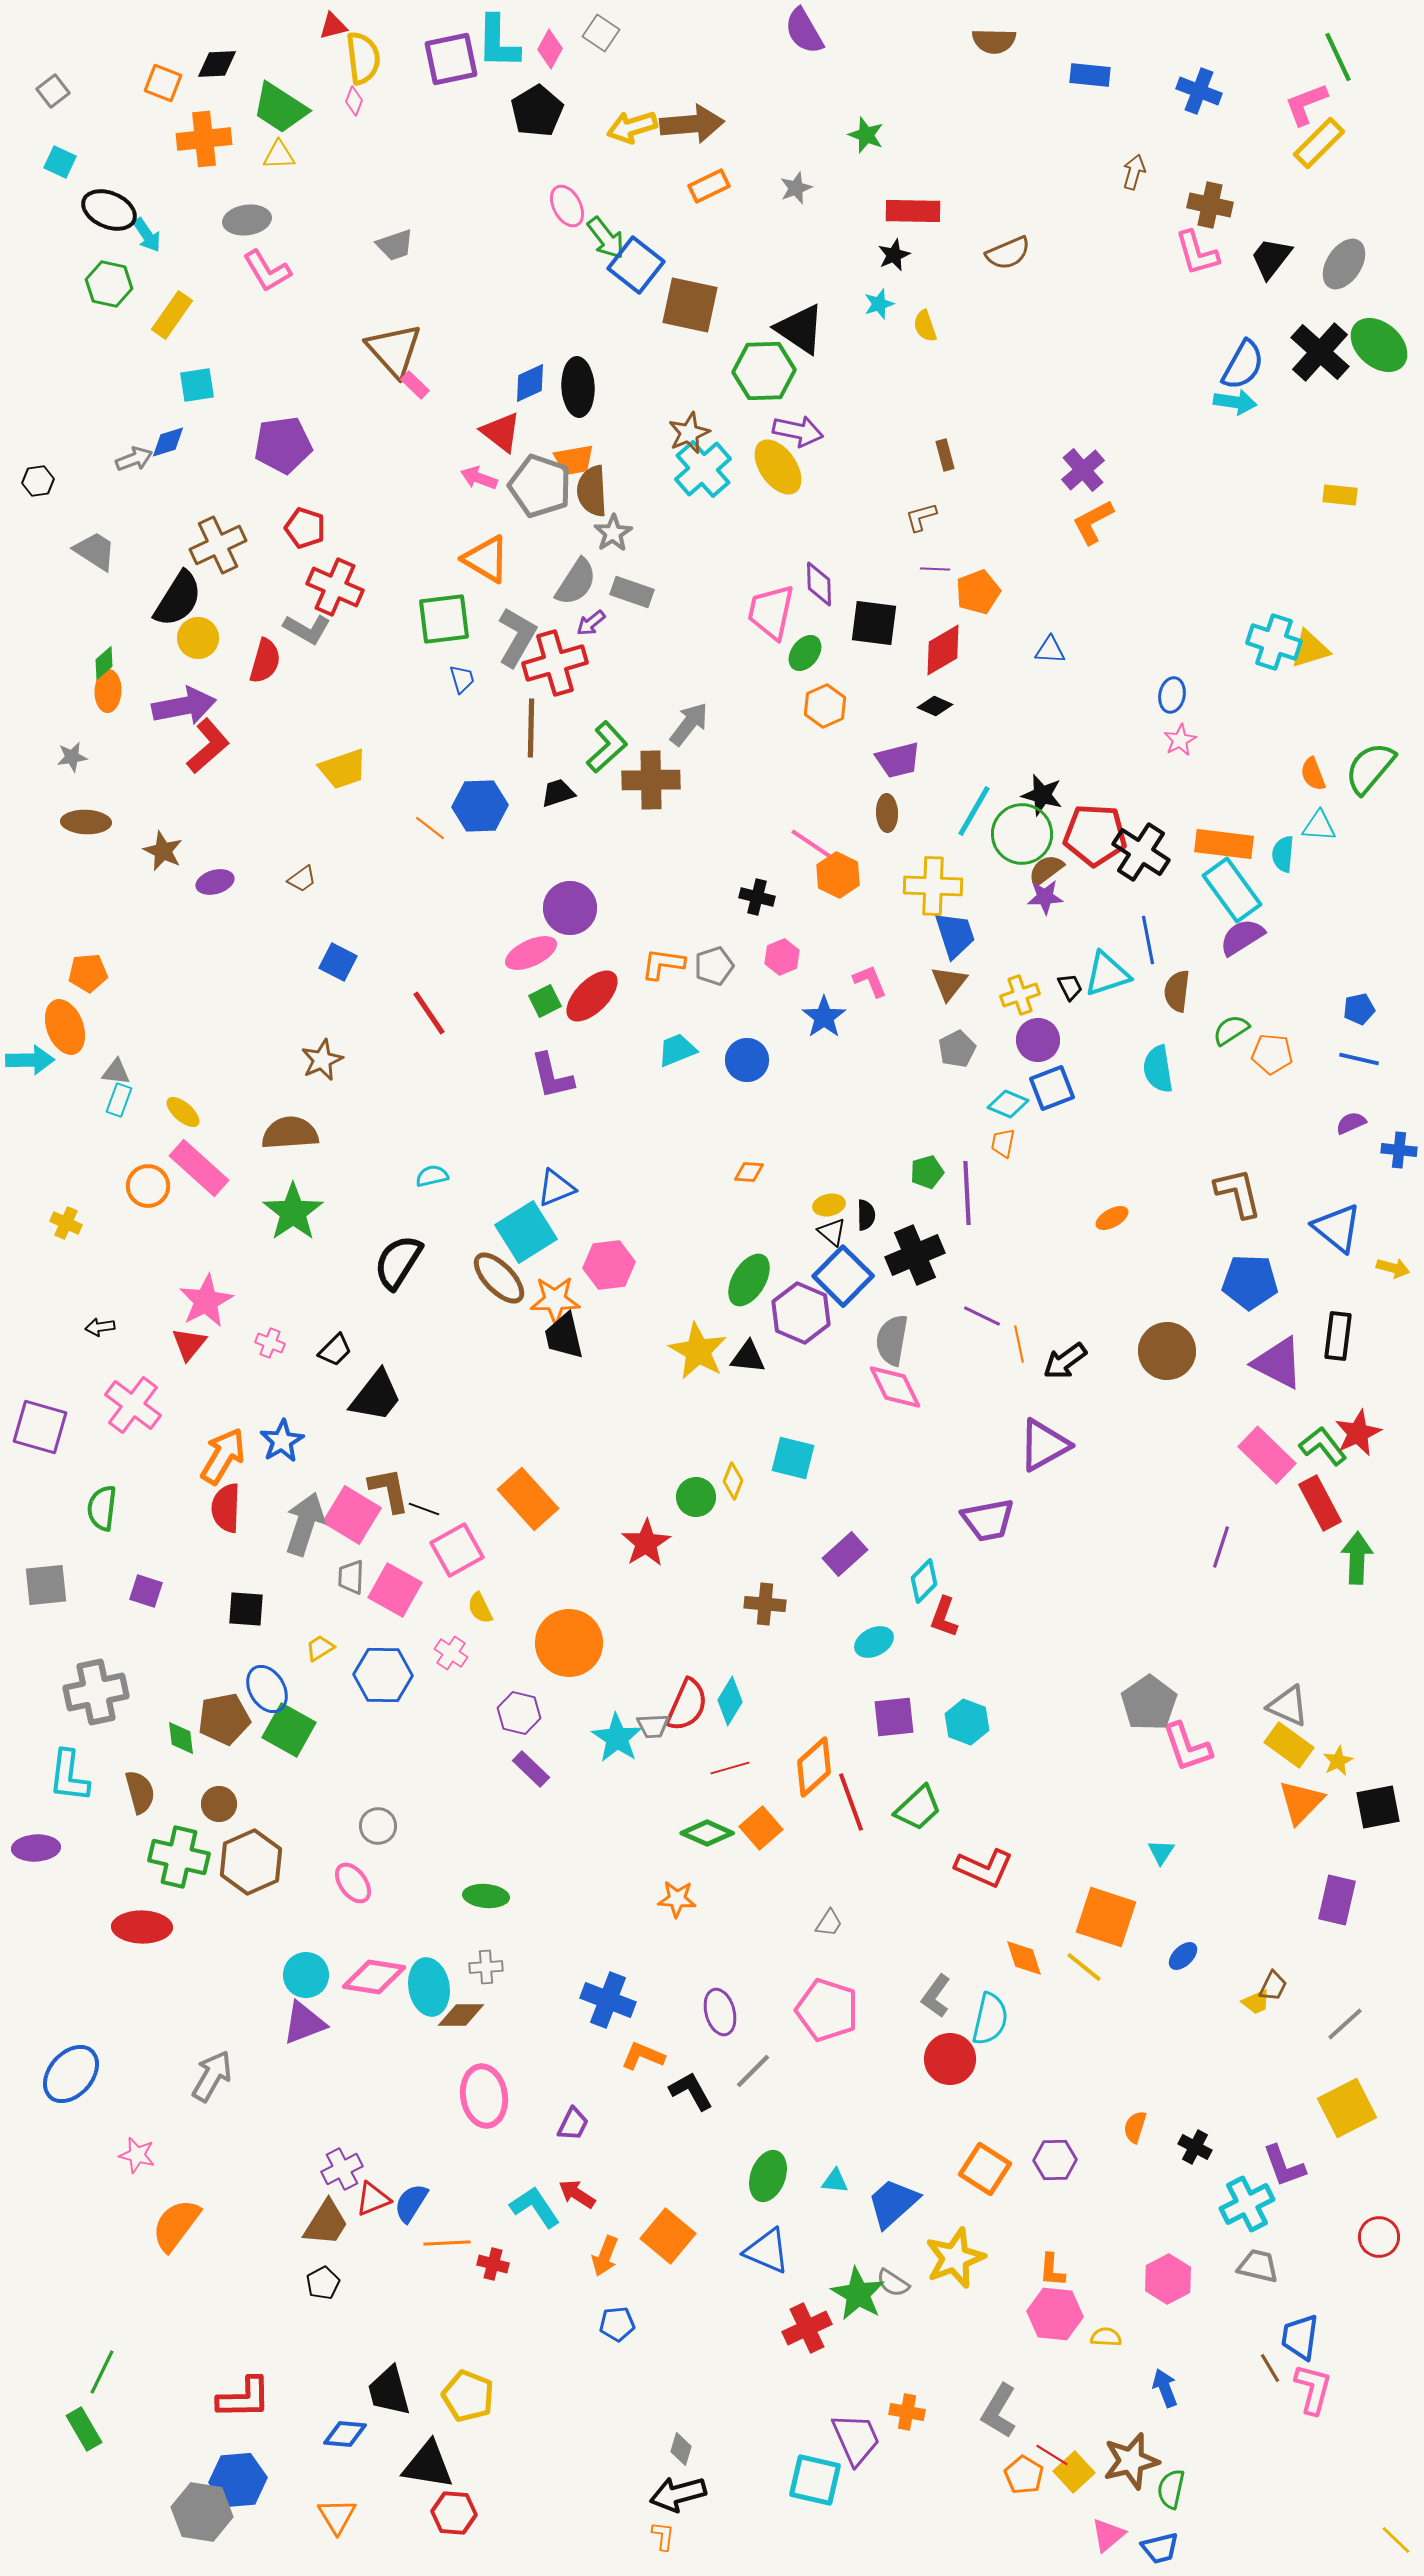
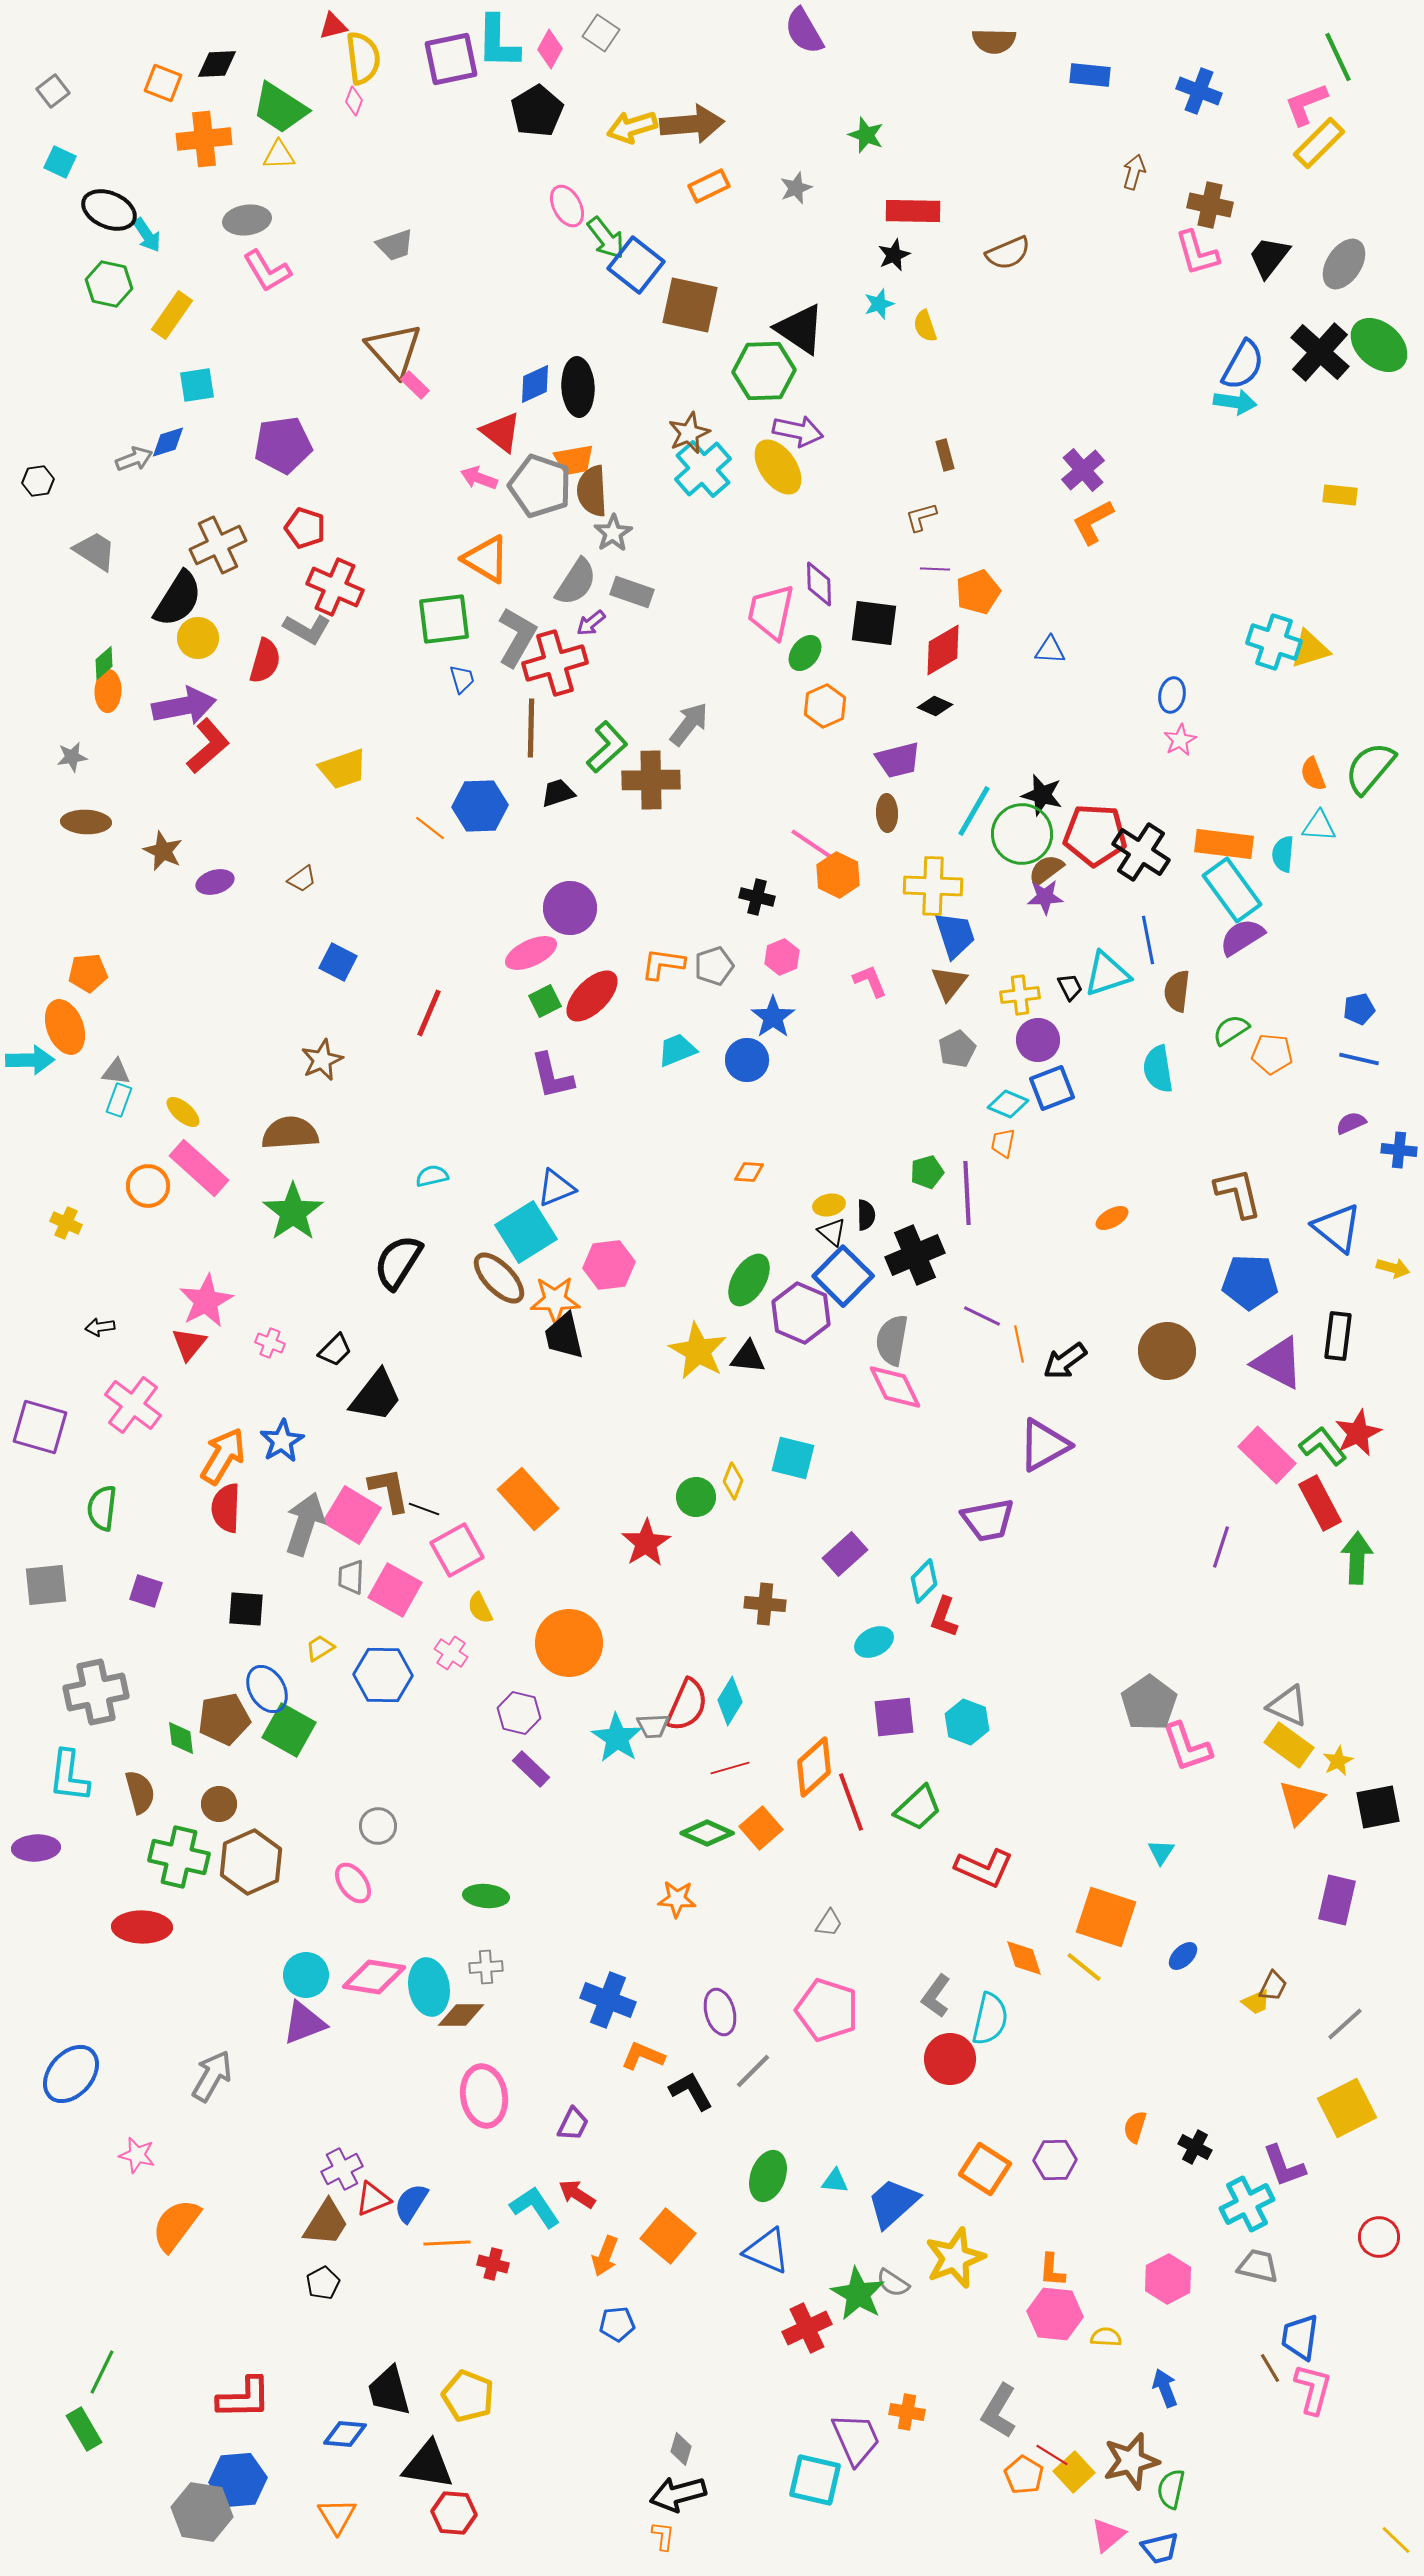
black trapezoid at (1271, 258): moved 2 px left, 1 px up
blue diamond at (530, 383): moved 5 px right, 1 px down
yellow cross at (1020, 995): rotated 12 degrees clockwise
red line at (429, 1013): rotated 57 degrees clockwise
blue star at (824, 1017): moved 51 px left
